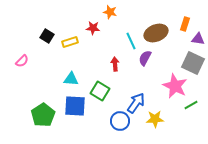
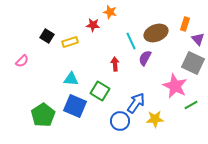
red star: moved 3 px up
purple triangle: rotated 40 degrees clockwise
blue square: rotated 20 degrees clockwise
